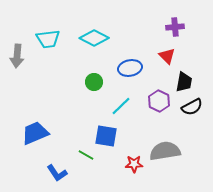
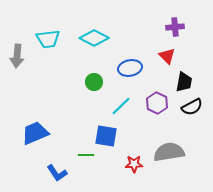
purple hexagon: moved 2 px left, 2 px down
gray semicircle: moved 4 px right, 1 px down
green line: rotated 28 degrees counterclockwise
